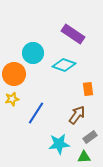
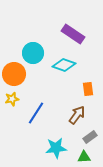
cyan star: moved 3 px left, 4 px down
